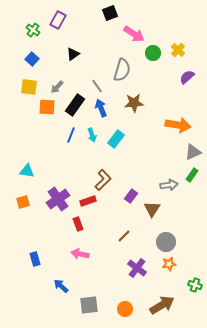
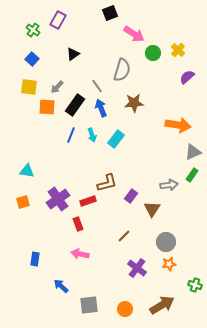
brown L-shape at (103, 180): moved 4 px right, 3 px down; rotated 30 degrees clockwise
blue rectangle at (35, 259): rotated 24 degrees clockwise
